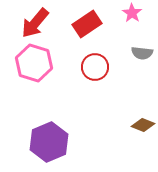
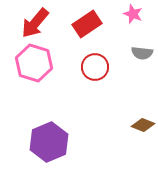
pink star: moved 1 px right, 1 px down; rotated 12 degrees counterclockwise
